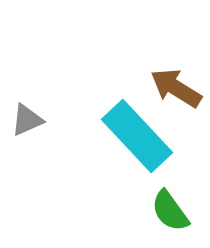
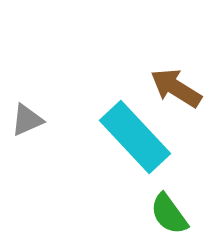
cyan rectangle: moved 2 px left, 1 px down
green semicircle: moved 1 px left, 3 px down
